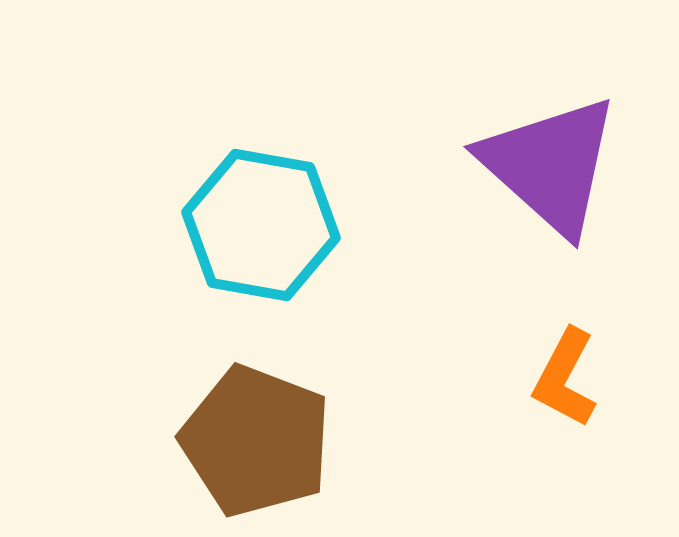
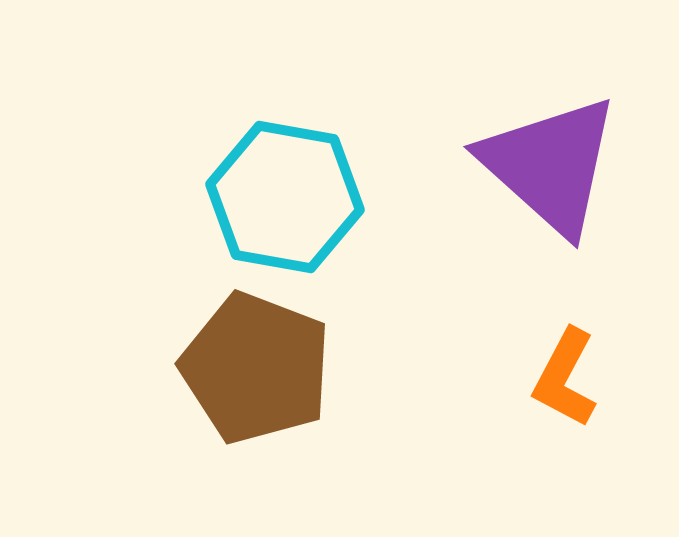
cyan hexagon: moved 24 px right, 28 px up
brown pentagon: moved 73 px up
